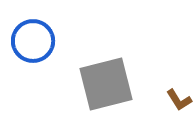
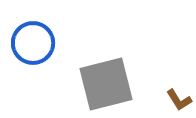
blue circle: moved 2 px down
